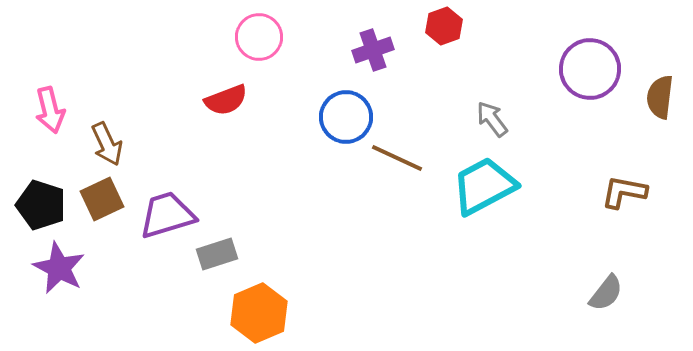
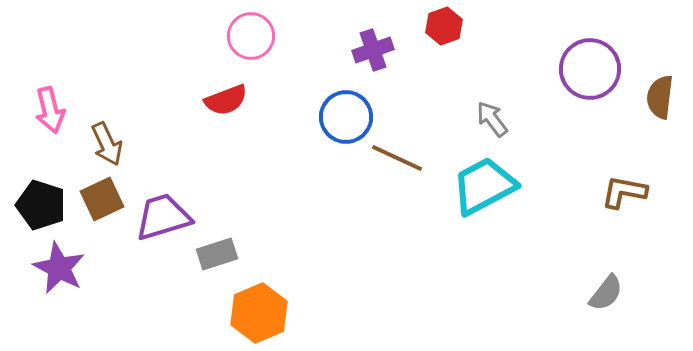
pink circle: moved 8 px left, 1 px up
purple trapezoid: moved 4 px left, 2 px down
